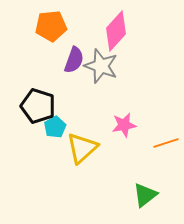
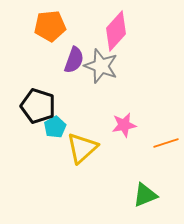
orange pentagon: moved 1 px left
green triangle: rotated 16 degrees clockwise
